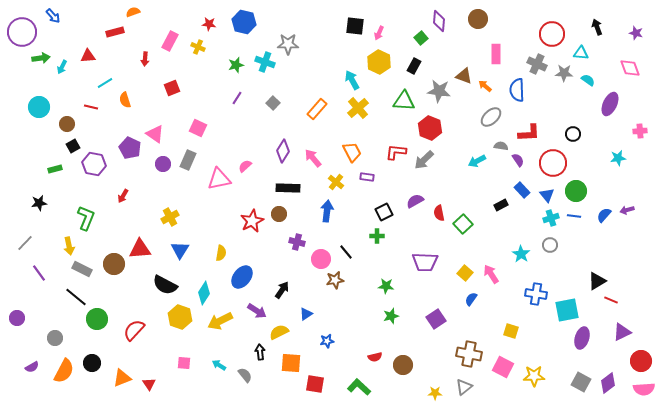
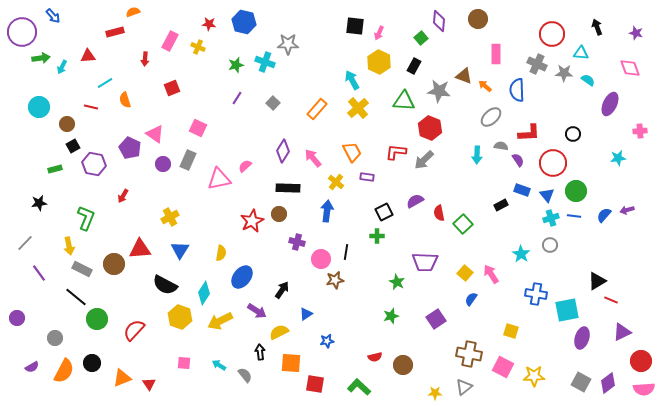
cyan arrow at (477, 161): moved 6 px up; rotated 60 degrees counterclockwise
blue rectangle at (522, 190): rotated 28 degrees counterclockwise
black line at (346, 252): rotated 49 degrees clockwise
green star at (386, 286): moved 11 px right, 4 px up; rotated 21 degrees clockwise
